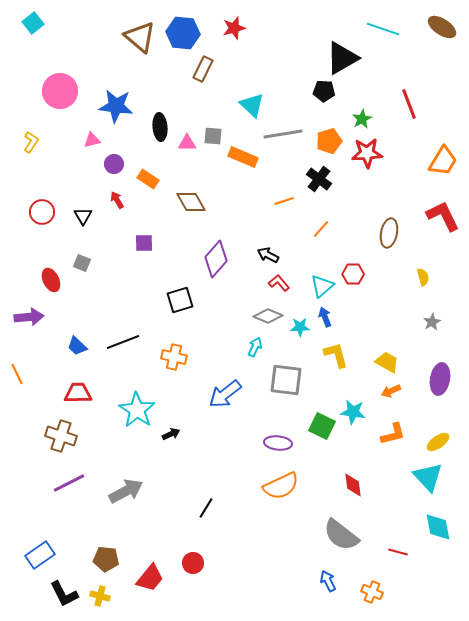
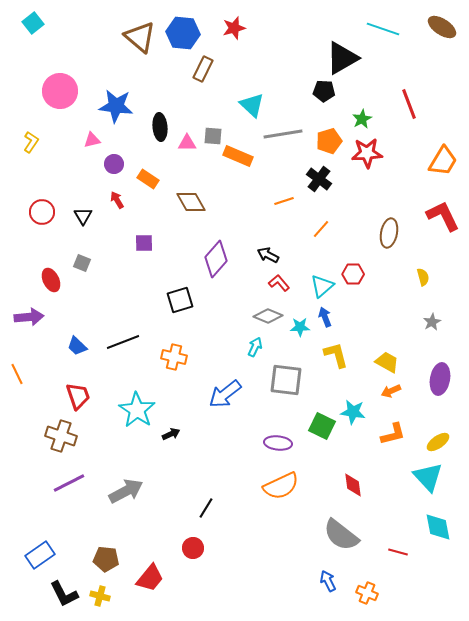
orange rectangle at (243, 157): moved 5 px left, 1 px up
red trapezoid at (78, 393): moved 3 px down; rotated 72 degrees clockwise
red circle at (193, 563): moved 15 px up
orange cross at (372, 592): moved 5 px left, 1 px down
